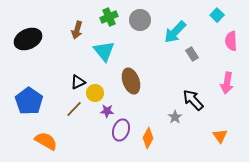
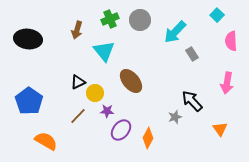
green cross: moved 1 px right, 2 px down
black ellipse: rotated 32 degrees clockwise
brown ellipse: rotated 20 degrees counterclockwise
black arrow: moved 1 px left, 1 px down
brown line: moved 4 px right, 7 px down
gray star: rotated 16 degrees clockwise
purple ellipse: rotated 20 degrees clockwise
orange triangle: moved 7 px up
